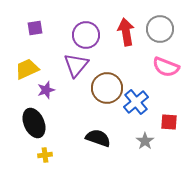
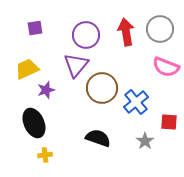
brown circle: moved 5 px left
